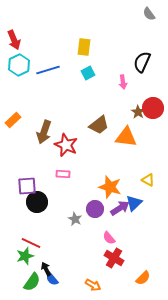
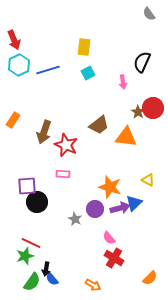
orange rectangle: rotated 14 degrees counterclockwise
purple arrow: rotated 18 degrees clockwise
black arrow: rotated 144 degrees counterclockwise
orange semicircle: moved 7 px right
